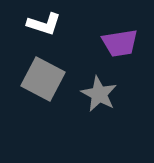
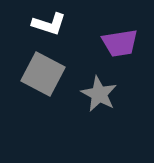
white L-shape: moved 5 px right
gray square: moved 5 px up
